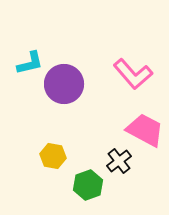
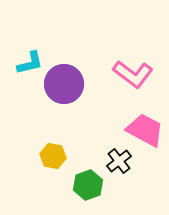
pink L-shape: rotated 12 degrees counterclockwise
